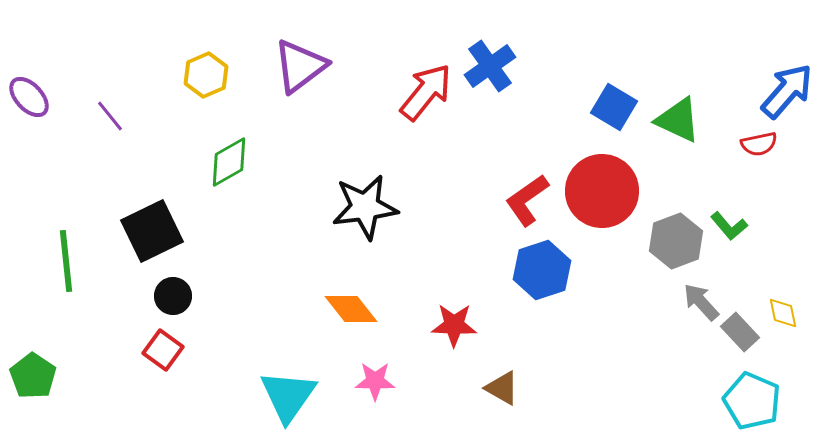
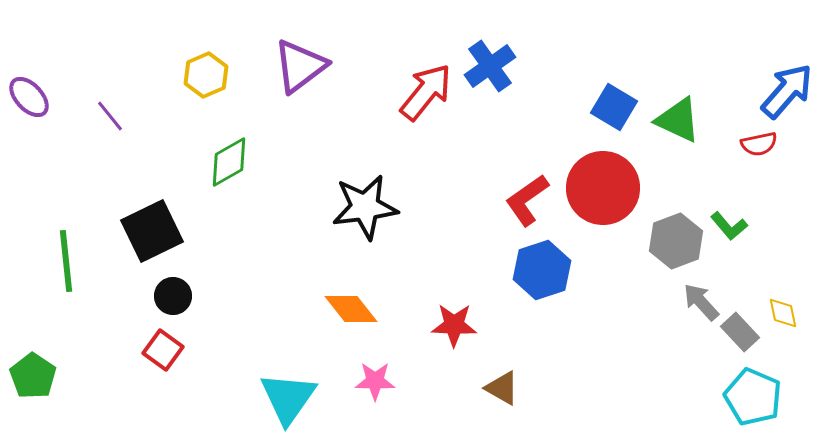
red circle: moved 1 px right, 3 px up
cyan triangle: moved 2 px down
cyan pentagon: moved 1 px right, 4 px up
